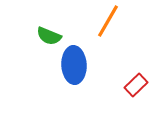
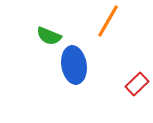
blue ellipse: rotated 6 degrees counterclockwise
red rectangle: moved 1 px right, 1 px up
